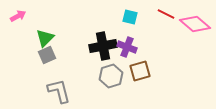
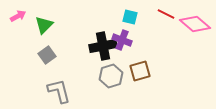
green triangle: moved 1 px left, 13 px up
purple cross: moved 5 px left, 7 px up
gray square: rotated 12 degrees counterclockwise
